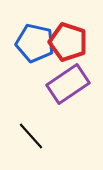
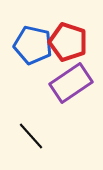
blue pentagon: moved 2 px left, 2 px down
purple rectangle: moved 3 px right, 1 px up
